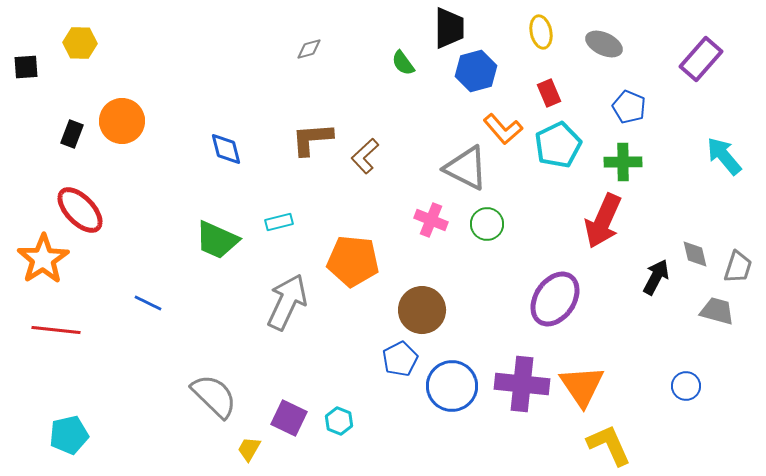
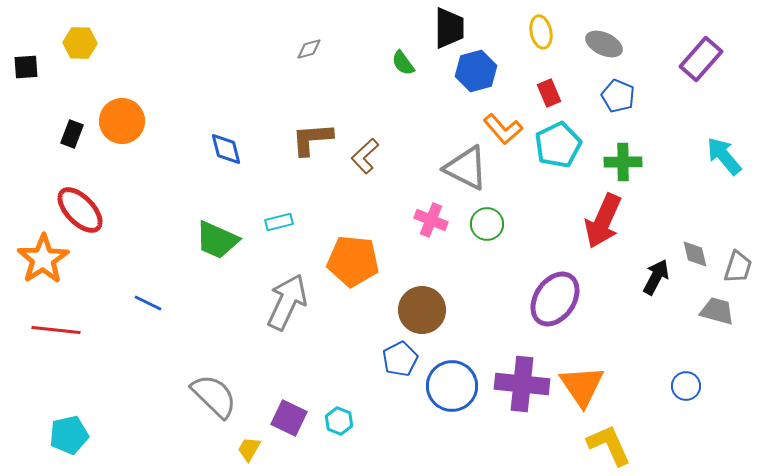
blue pentagon at (629, 107): moved 11 px left, 11 px up
